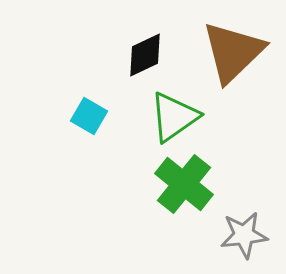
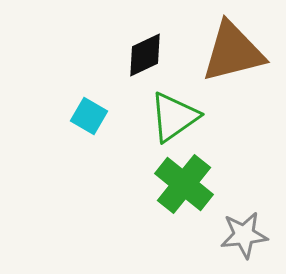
brown triangle: rotated 30 degrees clockwise
